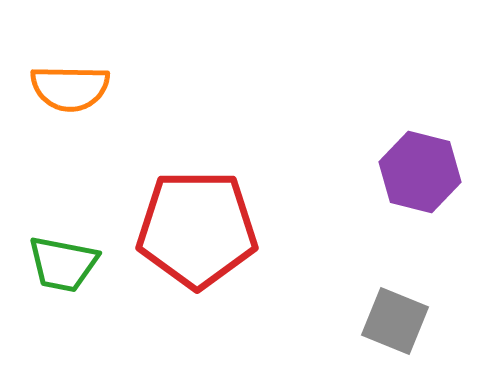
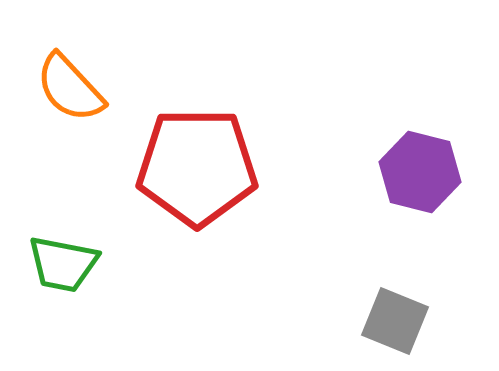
orange semicircle: rotated 46 degrees clockwise
red pentagon: moved 62 px up
